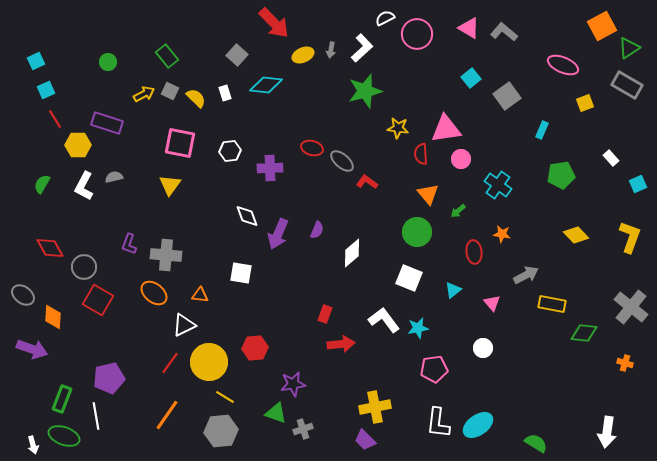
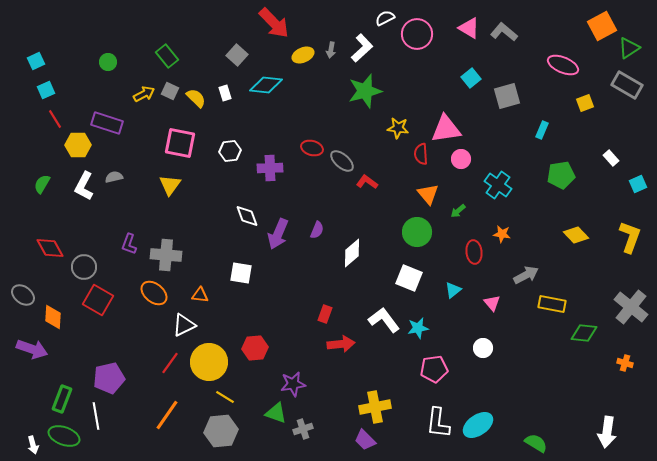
gray square at (507, 96): rotated 20 degrees clockwise
